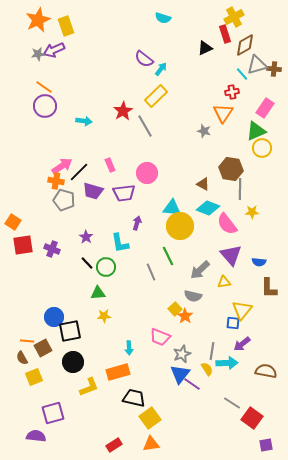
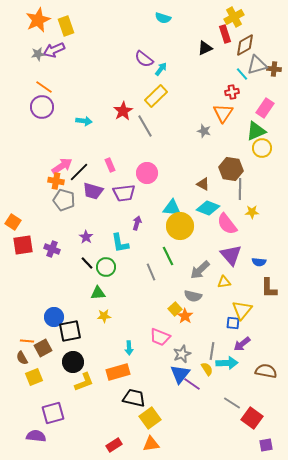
purple circle at (45, 106): moved 3 px left, 1 px down
yellow L-shape at (89, 387): moved 5 px left, 5 px up
